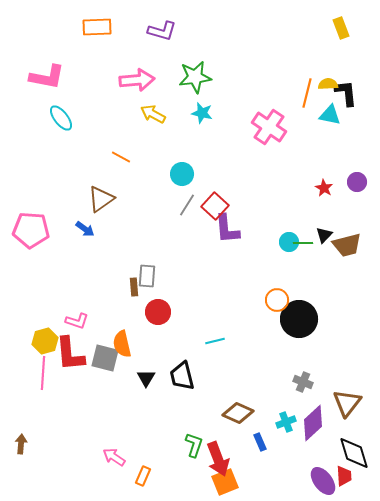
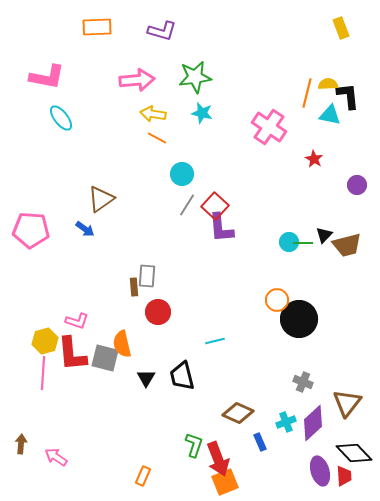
black L-shape at (346, 93): moved 2 px right, 3 px down
yellow arrow at (153, 114): rotated 20 degrees counterclockwise
orange line at (121, 157): moved 36 px right, 19 px up
purple circle at (357, 182): moved 3 px down
red star at (324, 188): moved 10 px left, 29 px up
purple L-shape at (227, 229): moved 6 px left, 1 px up
red L-shape at (70, 354): moved 2 px right
black diamond at (354, 453): rotated 27 degrees counterclockwise
pink arrow at (114, 457): moved 58 px left
purple ellipse at (323, 481): moved 3 px left, 10 px up; rotated 20 degrees clockwise
